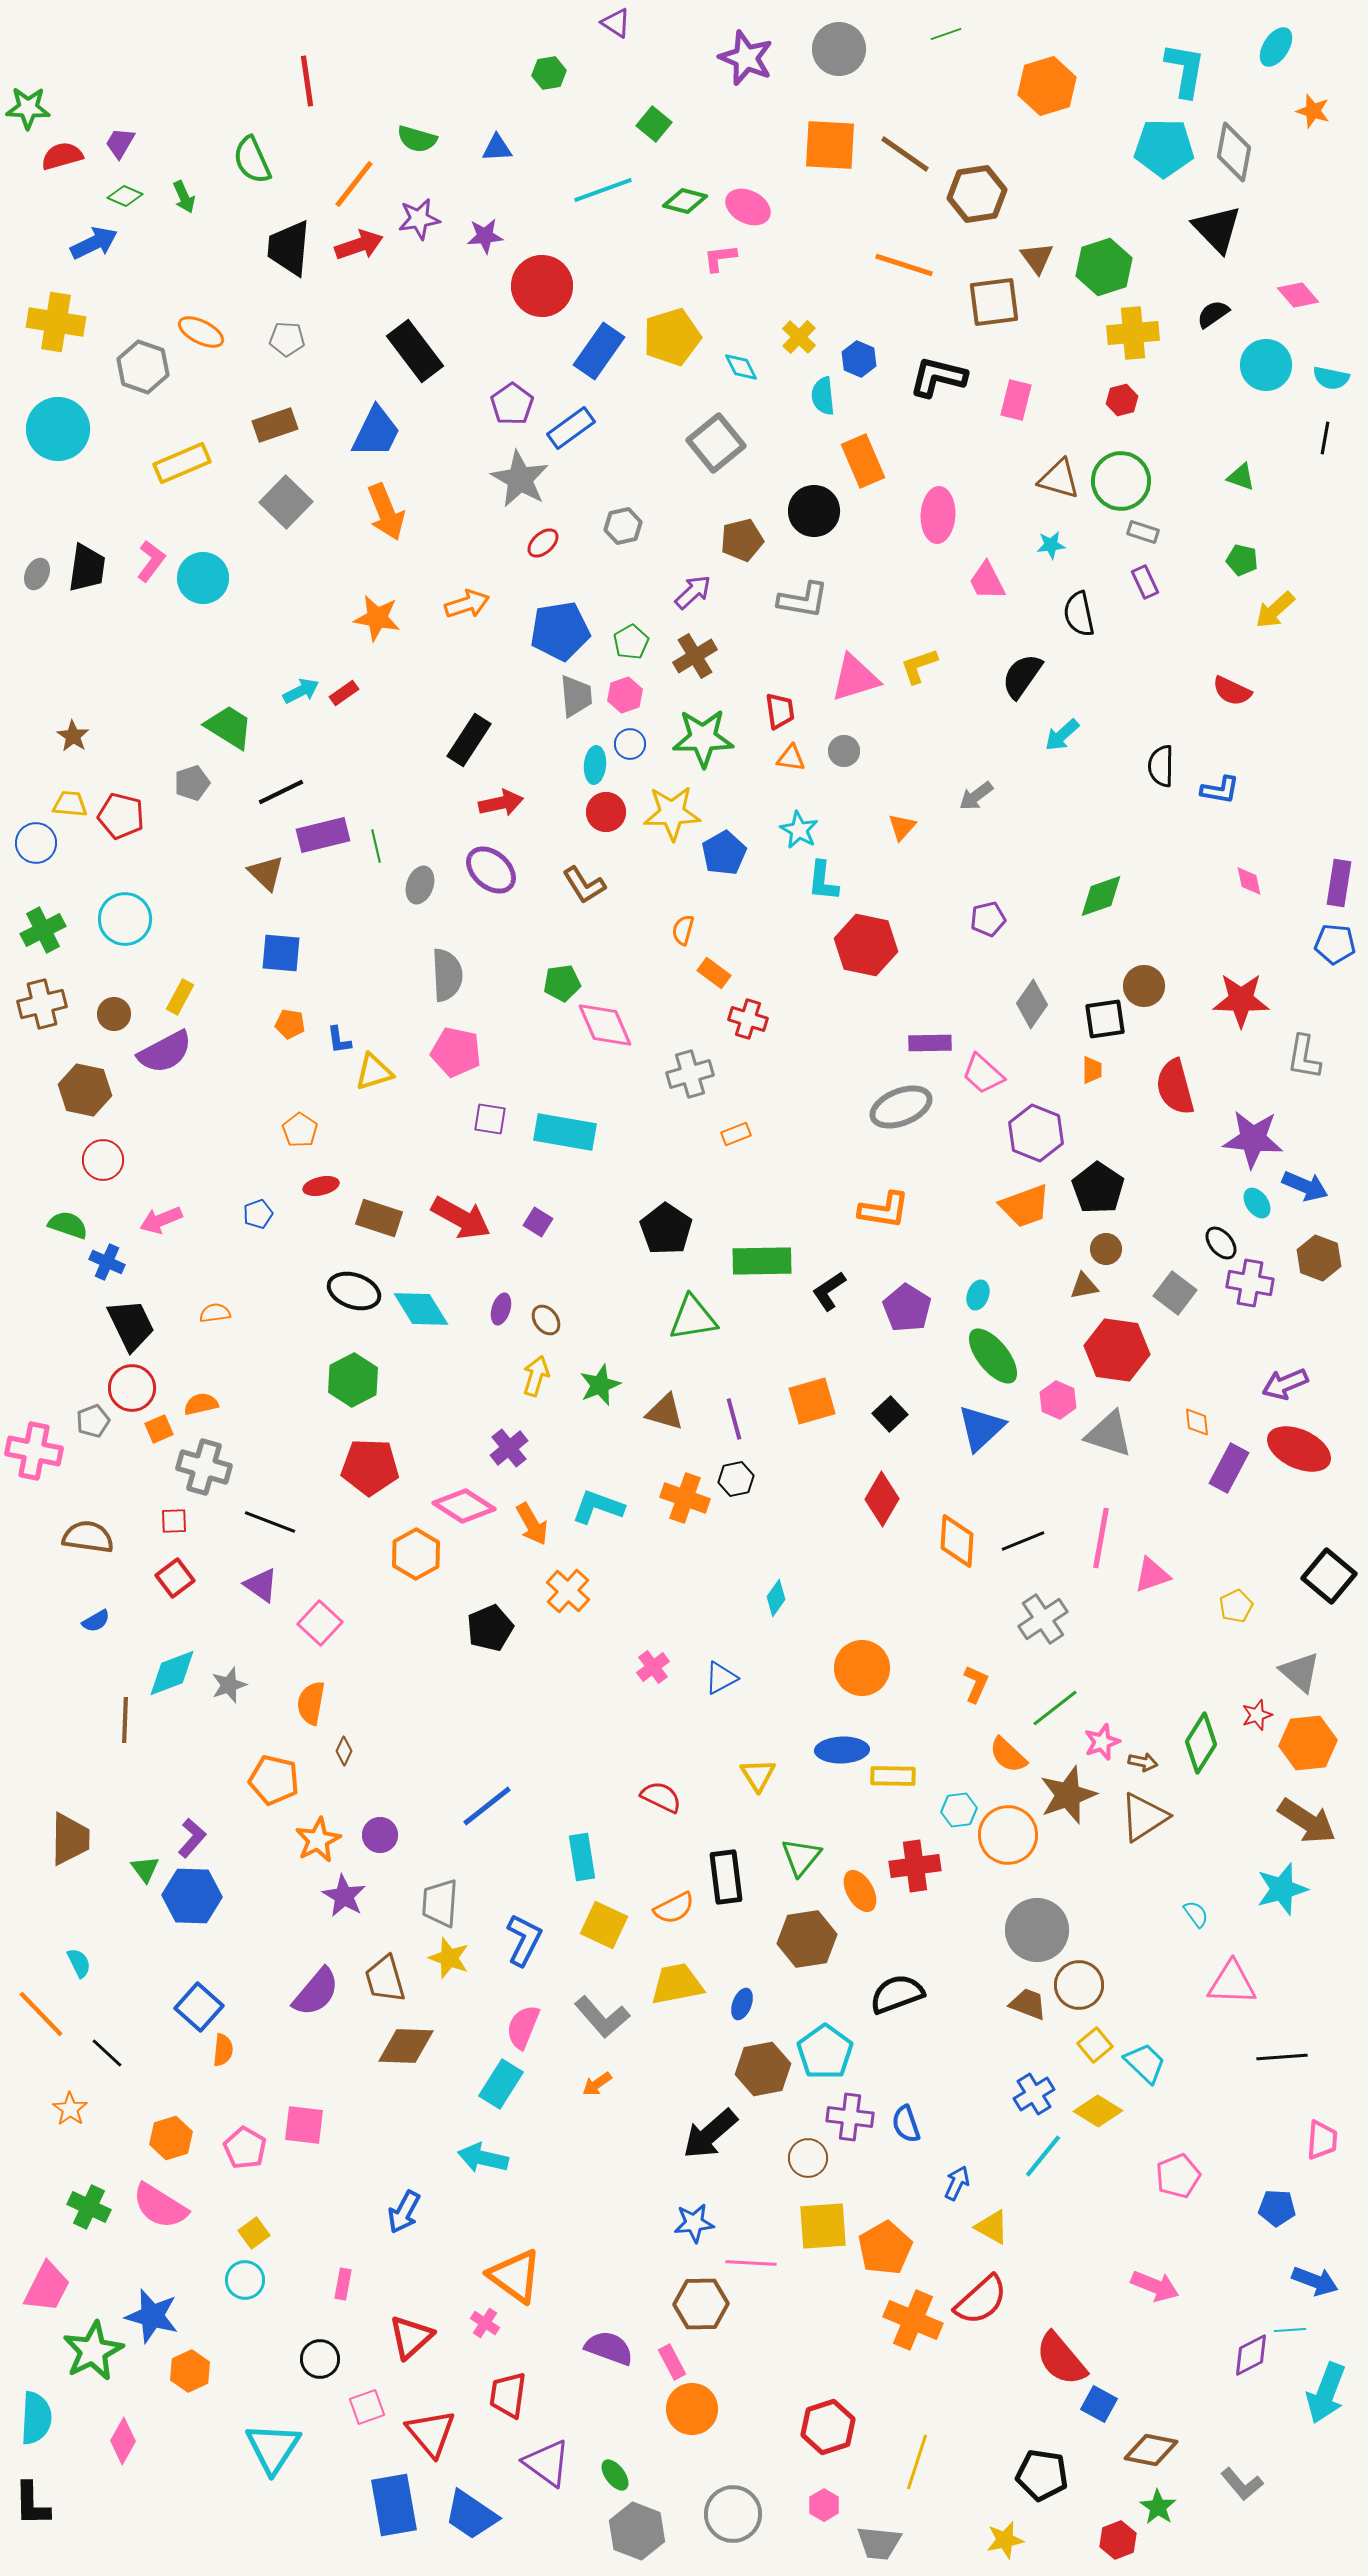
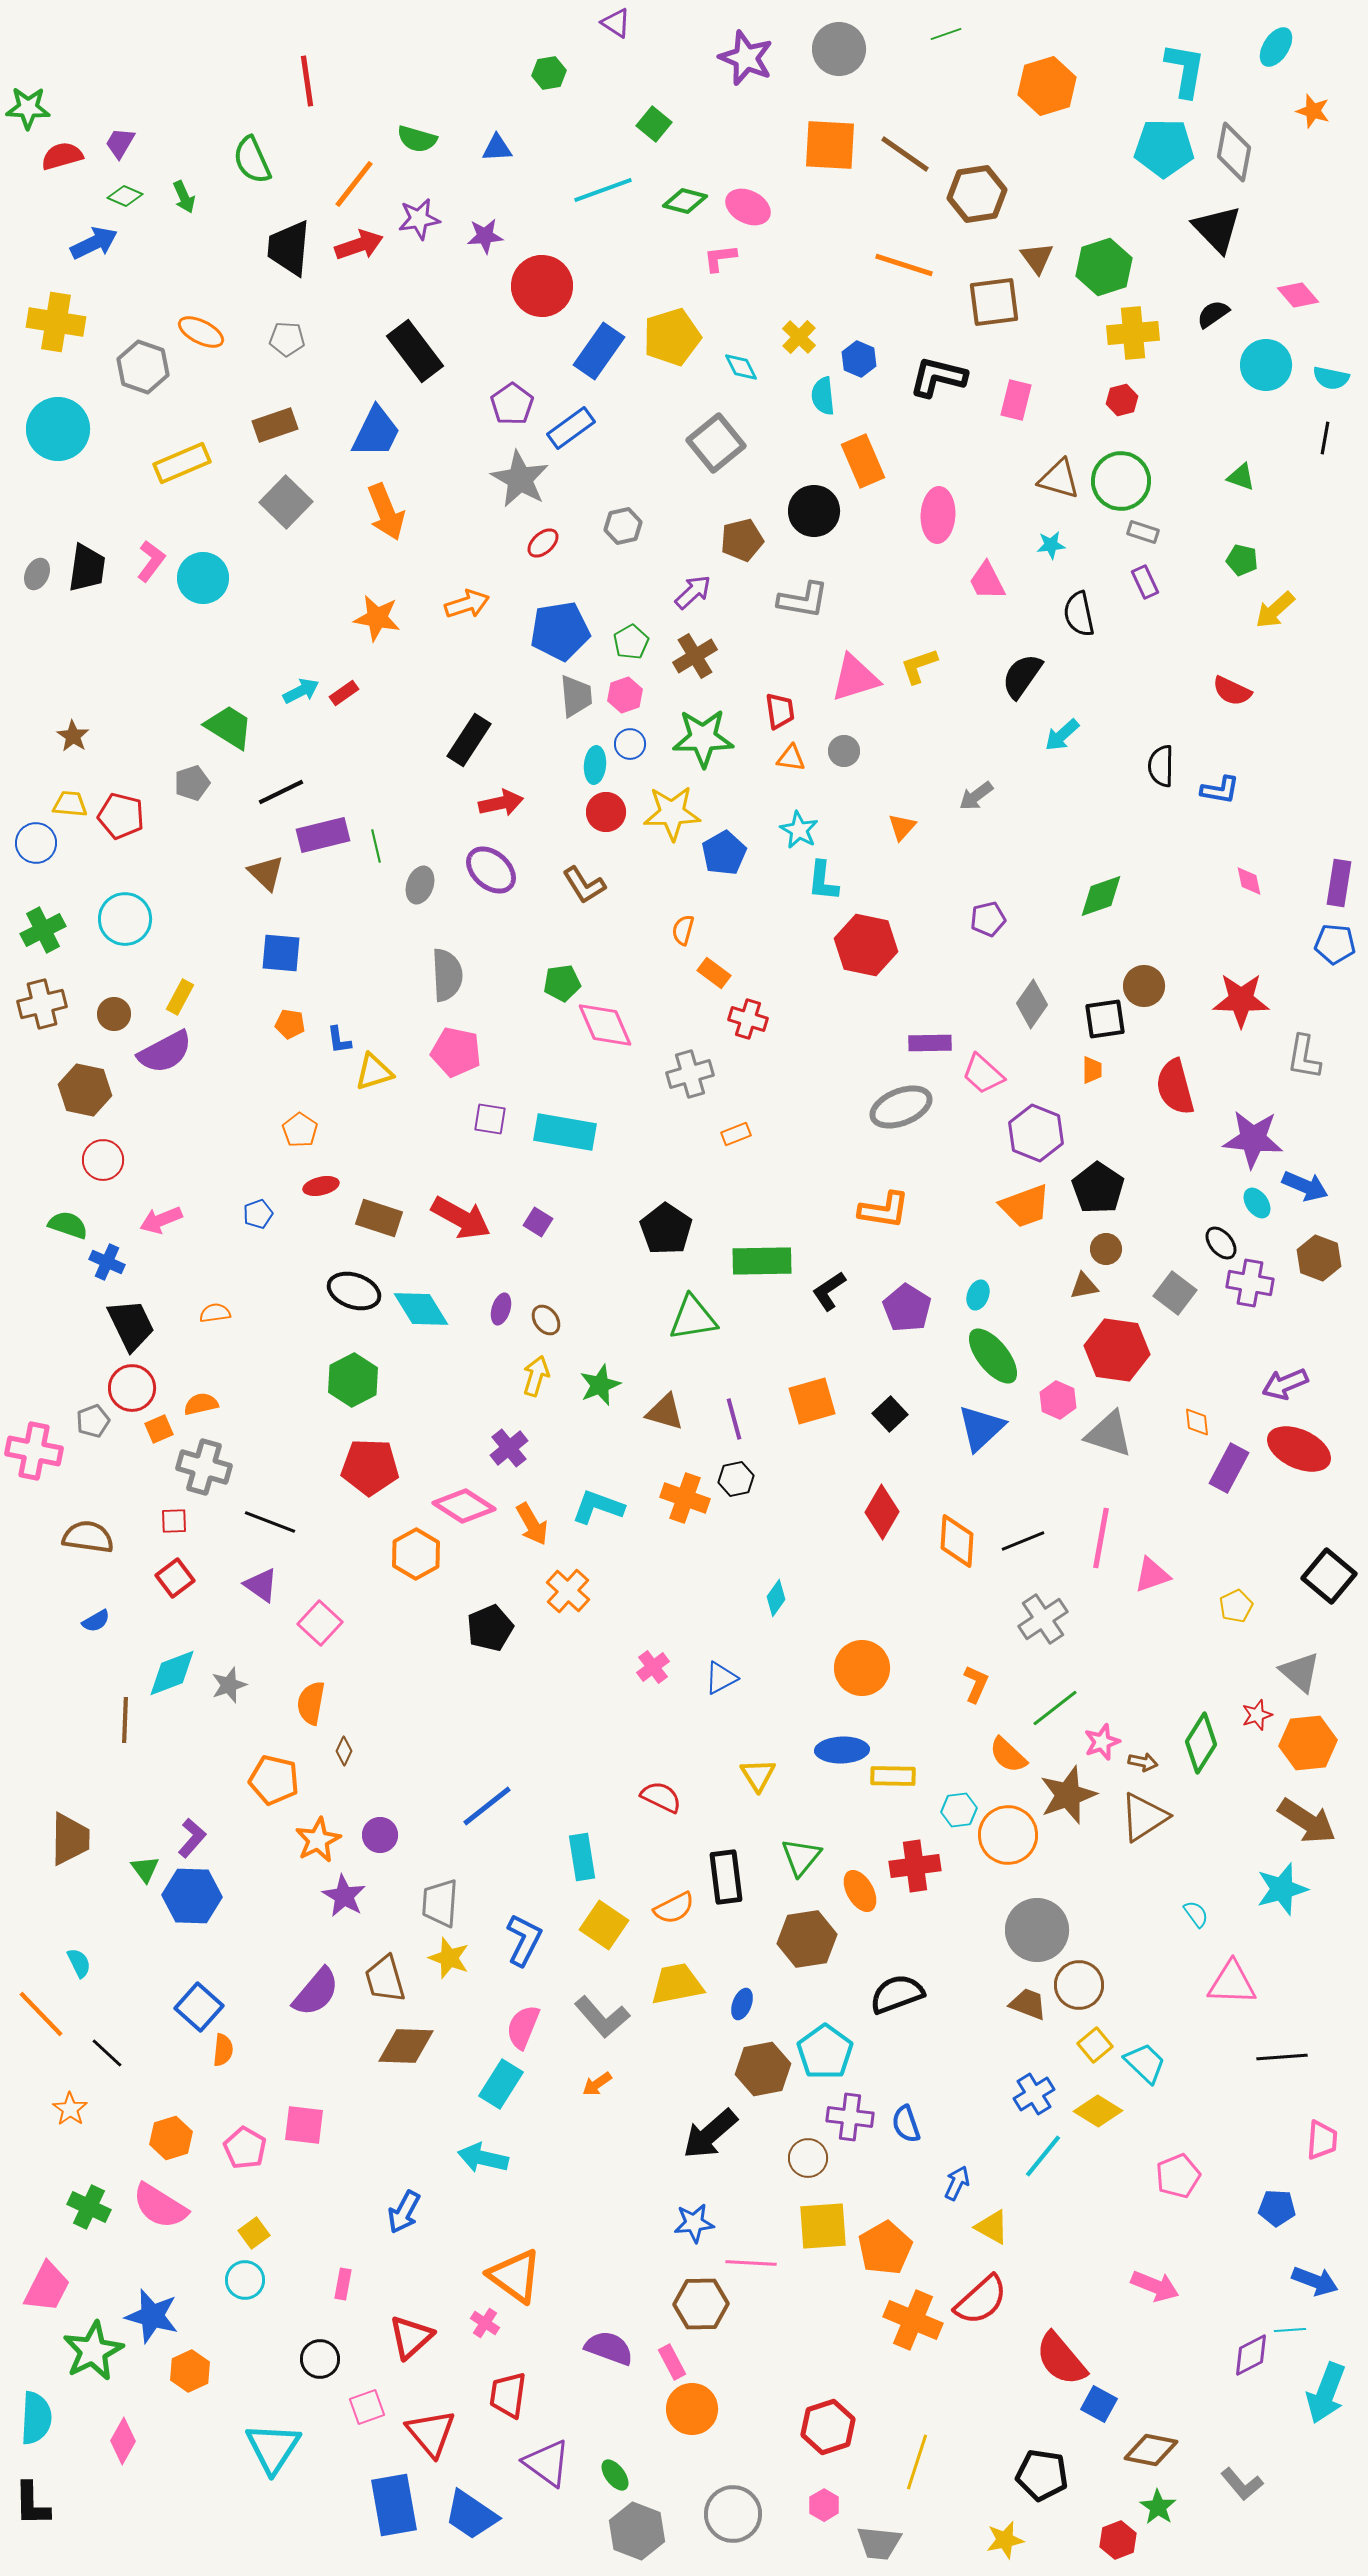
red diamond at (882, 1499): moved 13 px down
yellow square at (604, 1925): rotated 9 degrees clockwise
